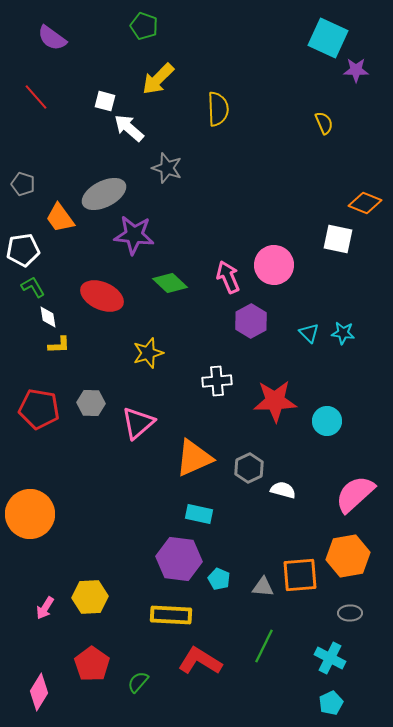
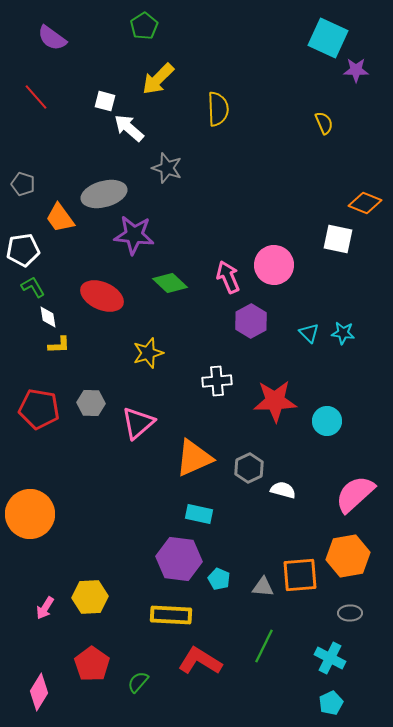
green pentagon at (144, 26): rotated 20 degrees clockwise
gray ellipse at (104, 194): rotated 12 degrees clockwise
